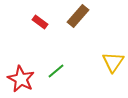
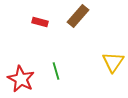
red rectangle: rotated 21 degrees counterclockwise
green line: rotated 66 degrees counterclockwise
